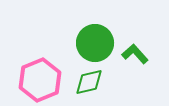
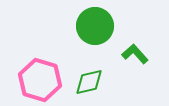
green circle: moved 17 px up
pink hexagon: rotated 21 degrees counterclockwise
